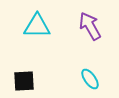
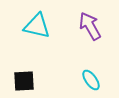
cyan triangle: rotated 12 degrees clockwise
cyan ellipse: moved 1 px right, 1 px down
